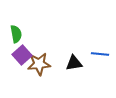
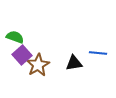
green semicircle: moved 1 px left, 3 px down; rotated 60 degrees counterclockwise
blue line: moved 2 px left, 1 px up
brown star: moved 1 px left, 1 px down; rotated 25 degrees counterclockwise
